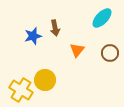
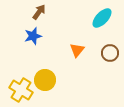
brown arrow: moved 16 px left, 16 px up; rotated 133 degrees counterclockwise
